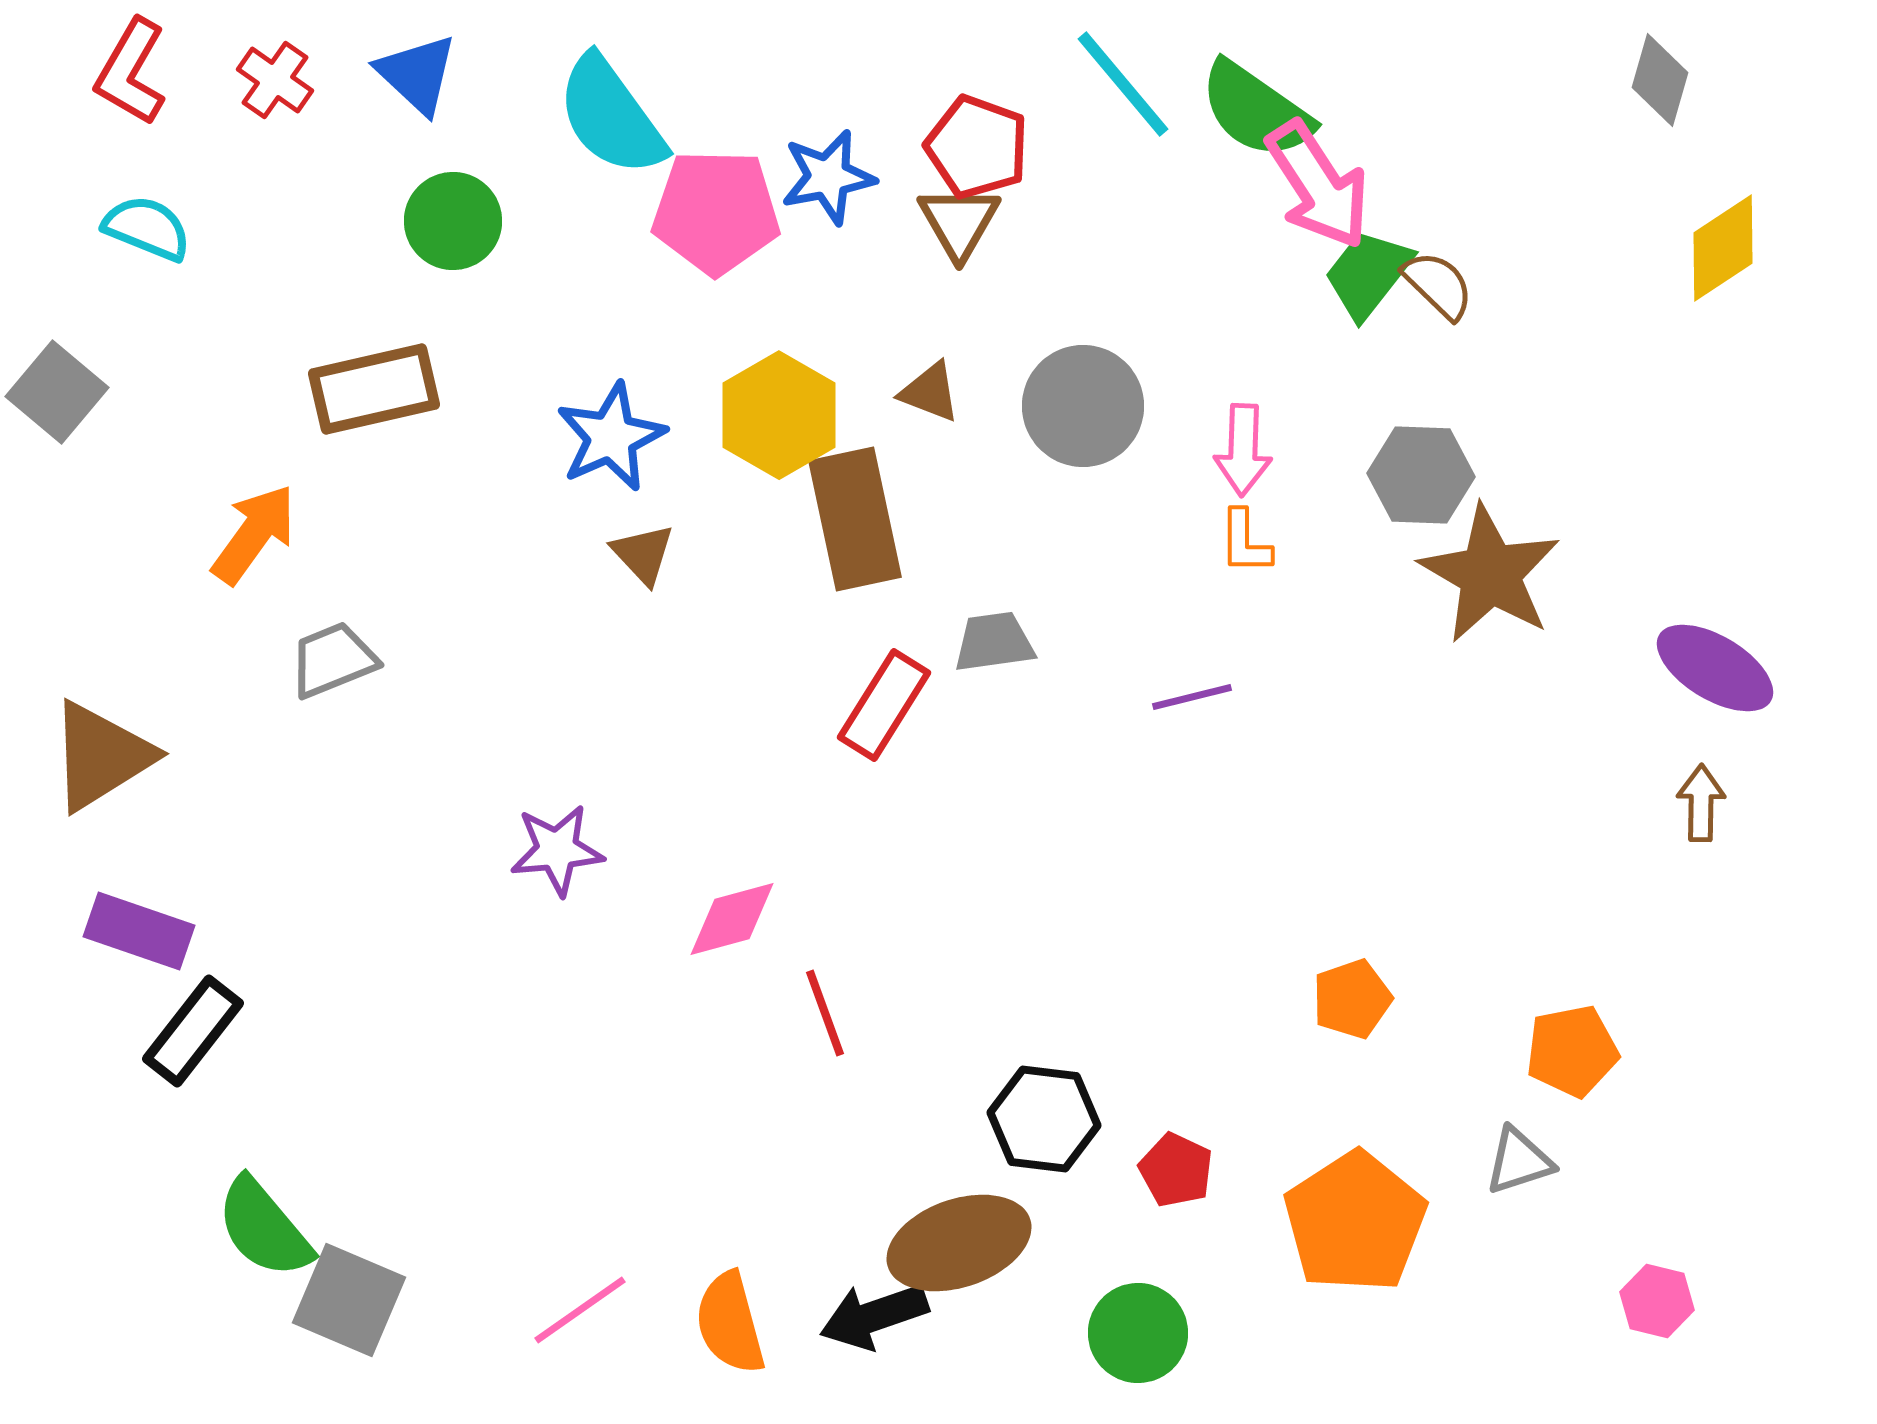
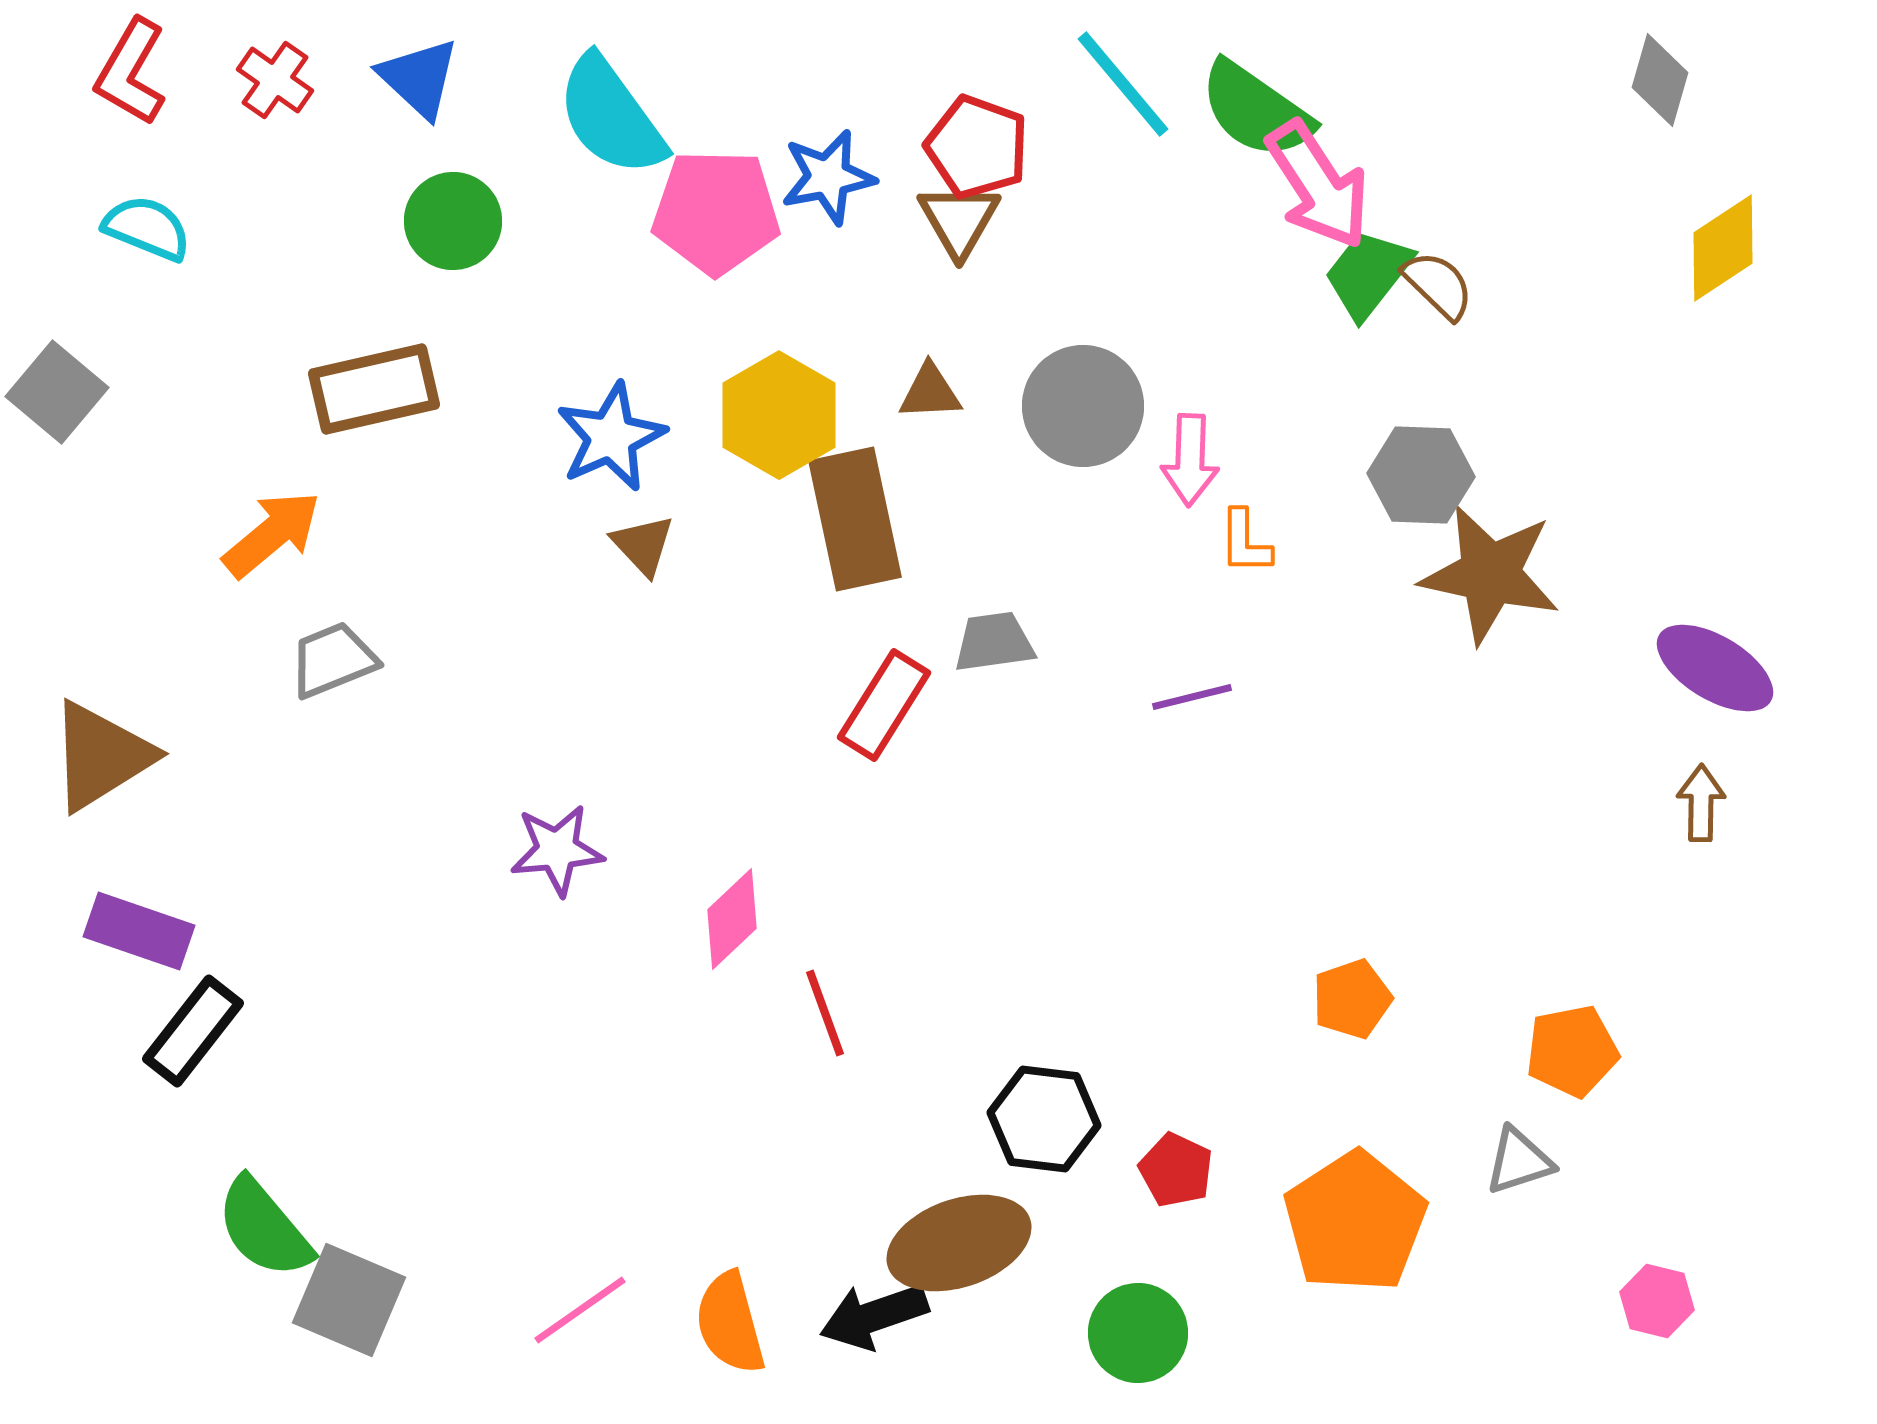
blue triangle at (417, 74): moved 2 px right, 4 px down
brown triangle at (959, 222): moved 2 px up
brown triangle at (930, 392): rotated 24 degrees counterclockwise
pink arrow at (1243, 450): moved 53 px left, 10 px down
orange arrow at (254, 534): moved 18 px right; rotated 14 degrees clockwise
brown triangle at (643, 554): moved 9 px up
brown star at (1490, 574): rotated 18 degrees counterclockwise
pink diamond at (732, 919): rotated 28 degrees counterclockwise
